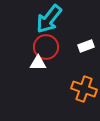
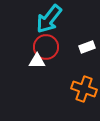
white rectangle: moved 1 px right, 1 px down
white triangle: moved 1 px left, 2 px up
